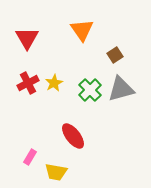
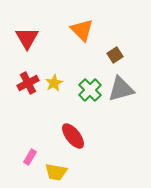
orange triangle: rotated 10 degrees counterclockwise
